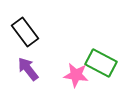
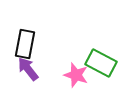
black rectangle: moved 12 px down; rotated 48 degrees clockwise
pink star: rotated 10 degrees clockwise
